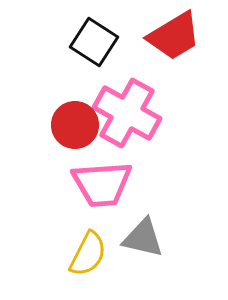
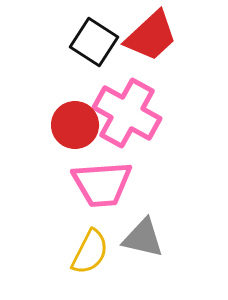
red trapezoid: moved 23 px left; rotated 12 degrees counterclockwise
yellow semicircle: moved 2 px right, 2 px up
